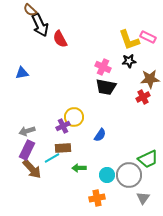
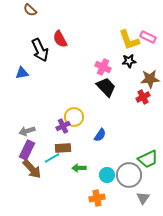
black arrow: moved 25 px down
black trapezoid: rotated 145 degrees counterclockwise
